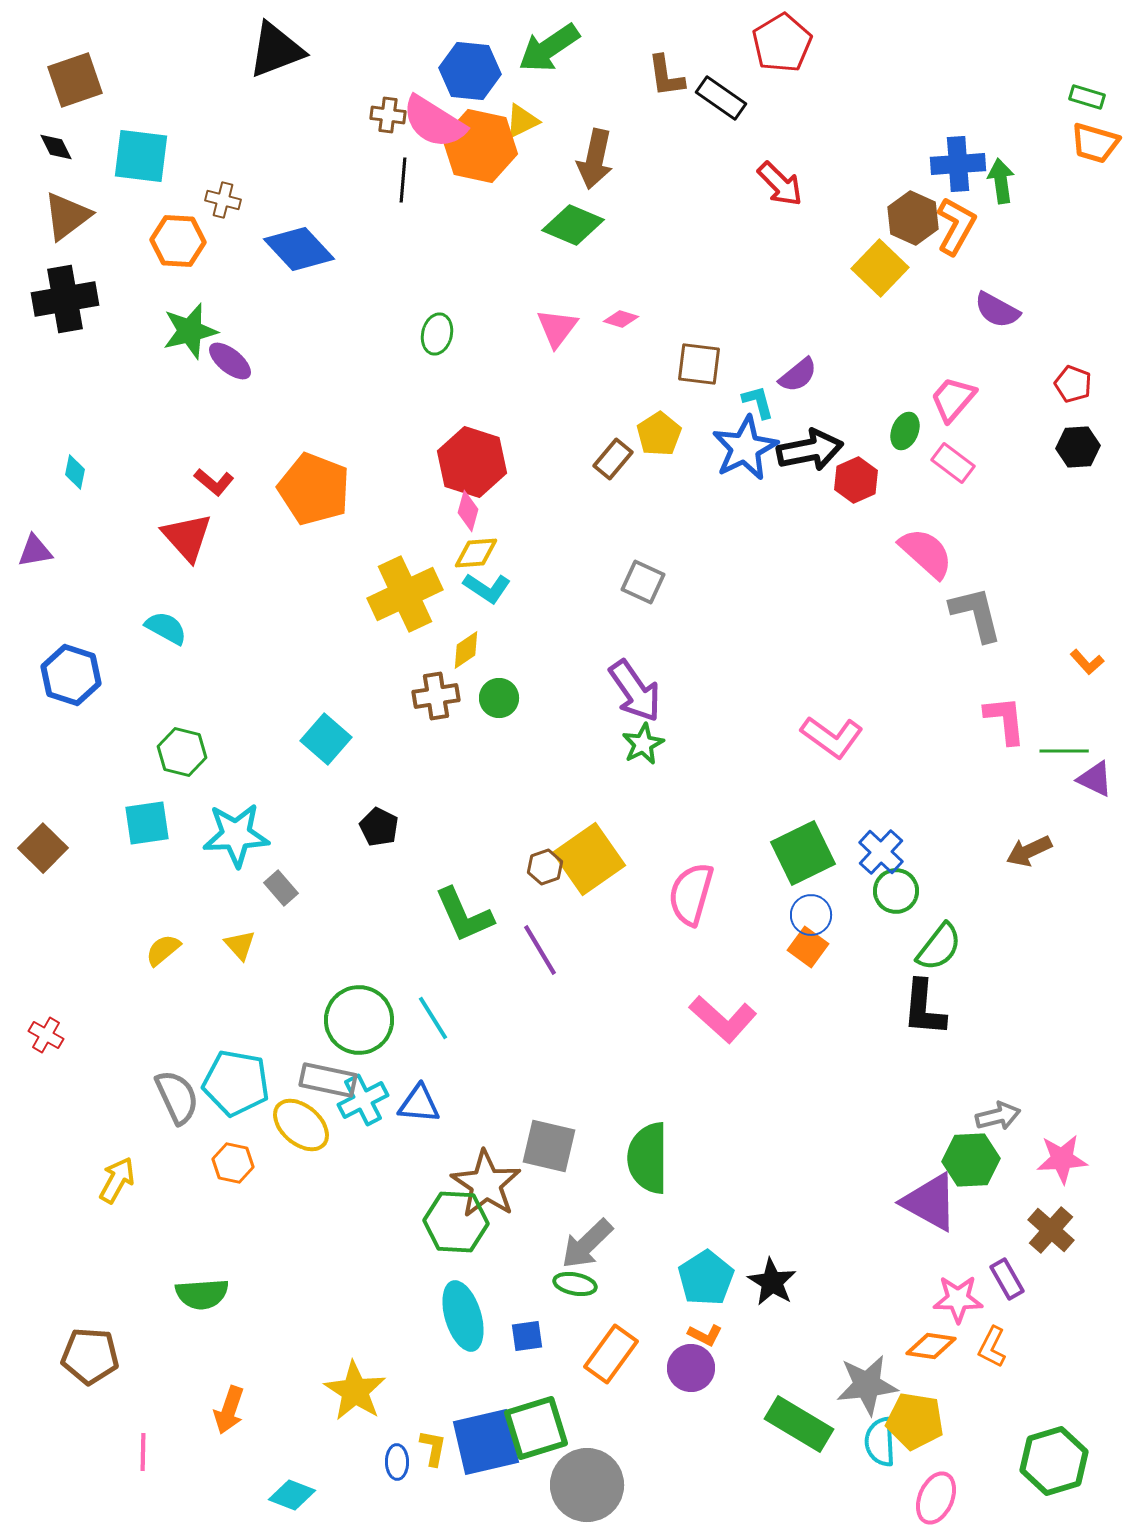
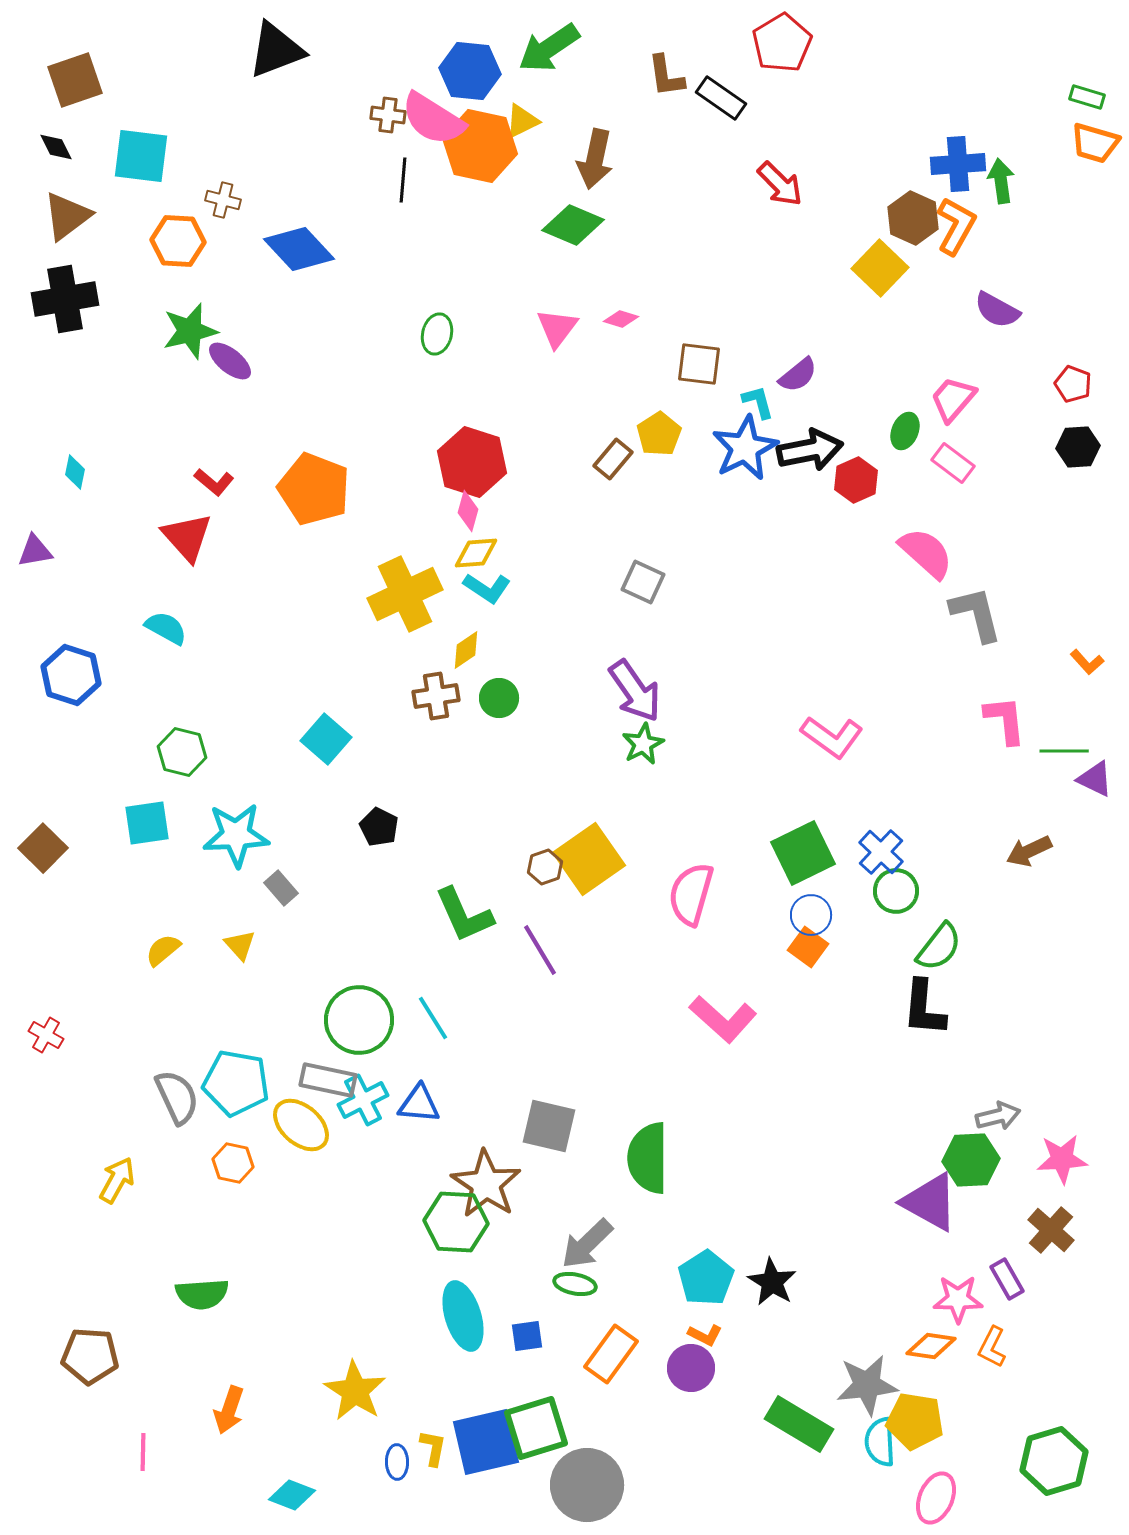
pink semicircle at (434, 122): moved 1 px left, 3 px up
gray square at (549, 1146): moved 20 px up
